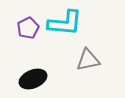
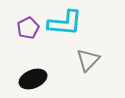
gray triangle: rotated 35 degrees counterclockwise
